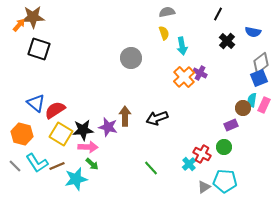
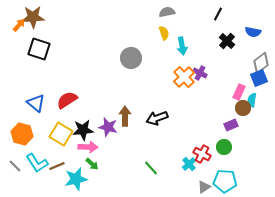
pink rectangle: moved 25 px left, 13 px up
red semicircle: moved 12 px right, 10 px up
